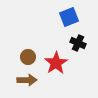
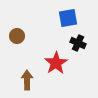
blue square: moved 1 px left, 1 px down; rotated 12 degrees clockwise
brown circle: moved 11 px left, 21 px up
brown arrow: rotated 90 degrees counterclockwise
